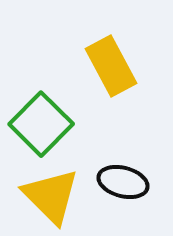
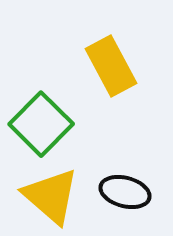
black ellipse: moved 2 px right, 10 px down
yellow triangle: rotated 4 degrees counterclockwise
